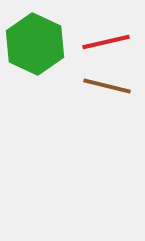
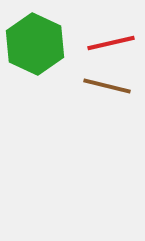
red line: moved 5 px right, 1 px down
